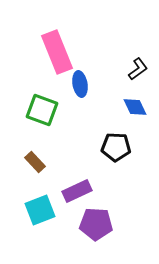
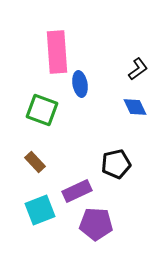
pink rectangle: rotated 18 degrees clockwise
black pentagon: moved 17 px down; rotated 16 degrees counterclockwise
